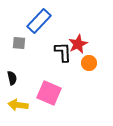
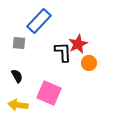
black semicircle: moved 5 px right, 2 px up; rotated 16 degrees counterclockwise
